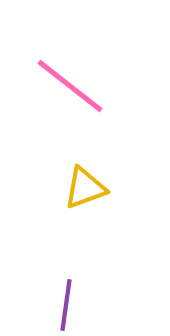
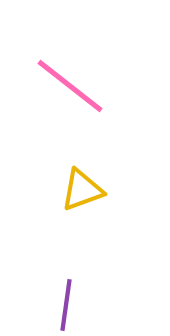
yellow triangle: moved 3 px left, 2 px down
